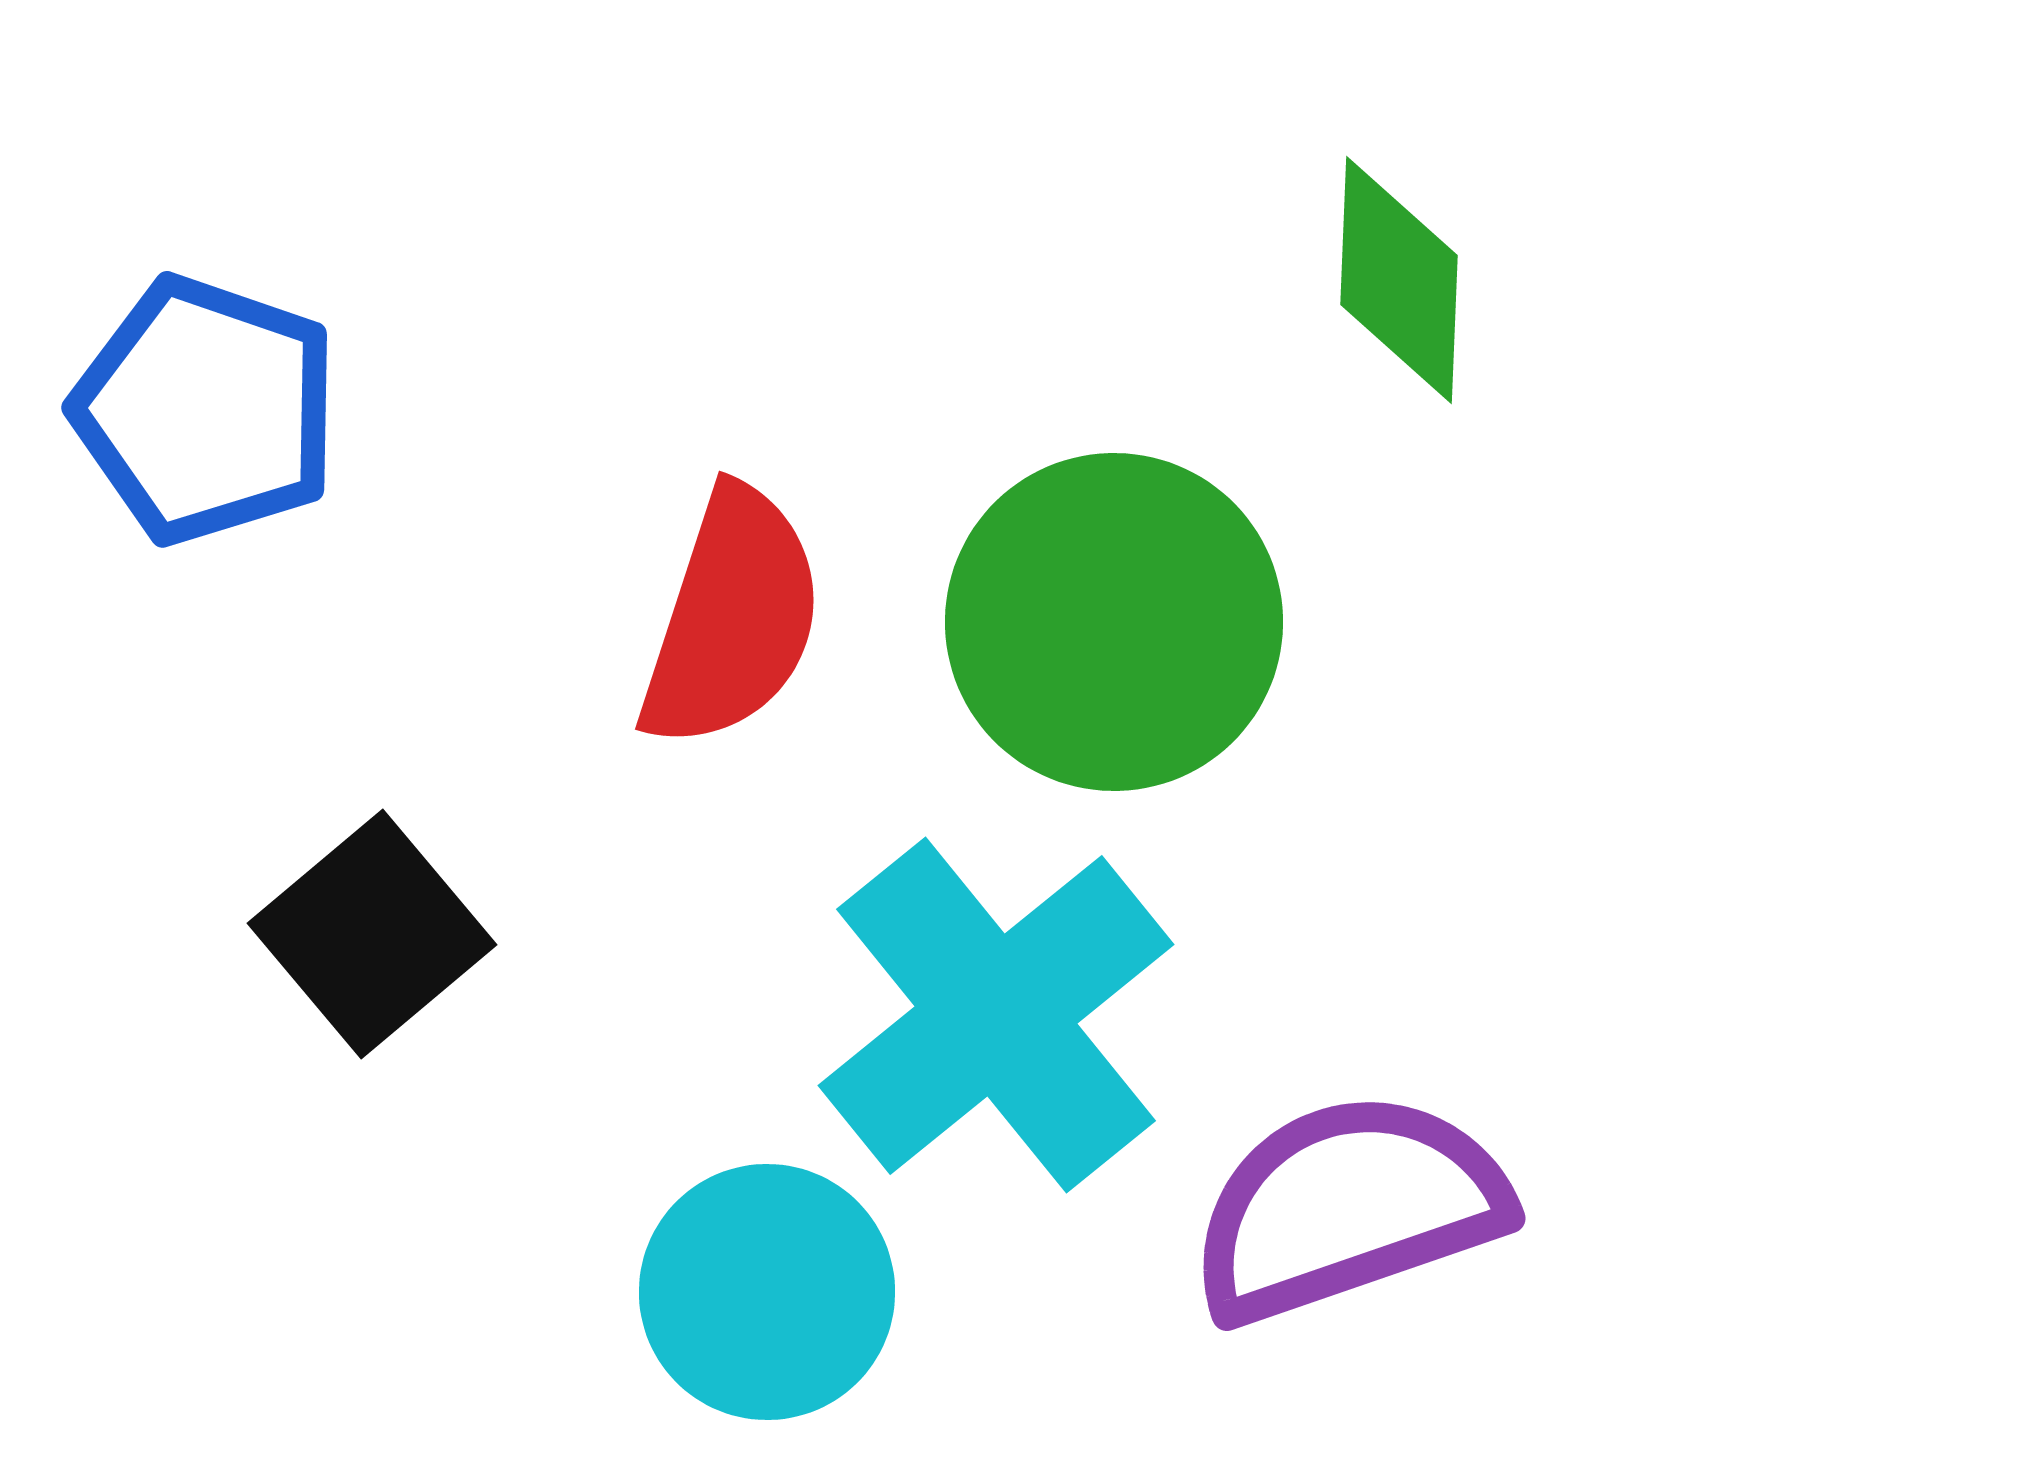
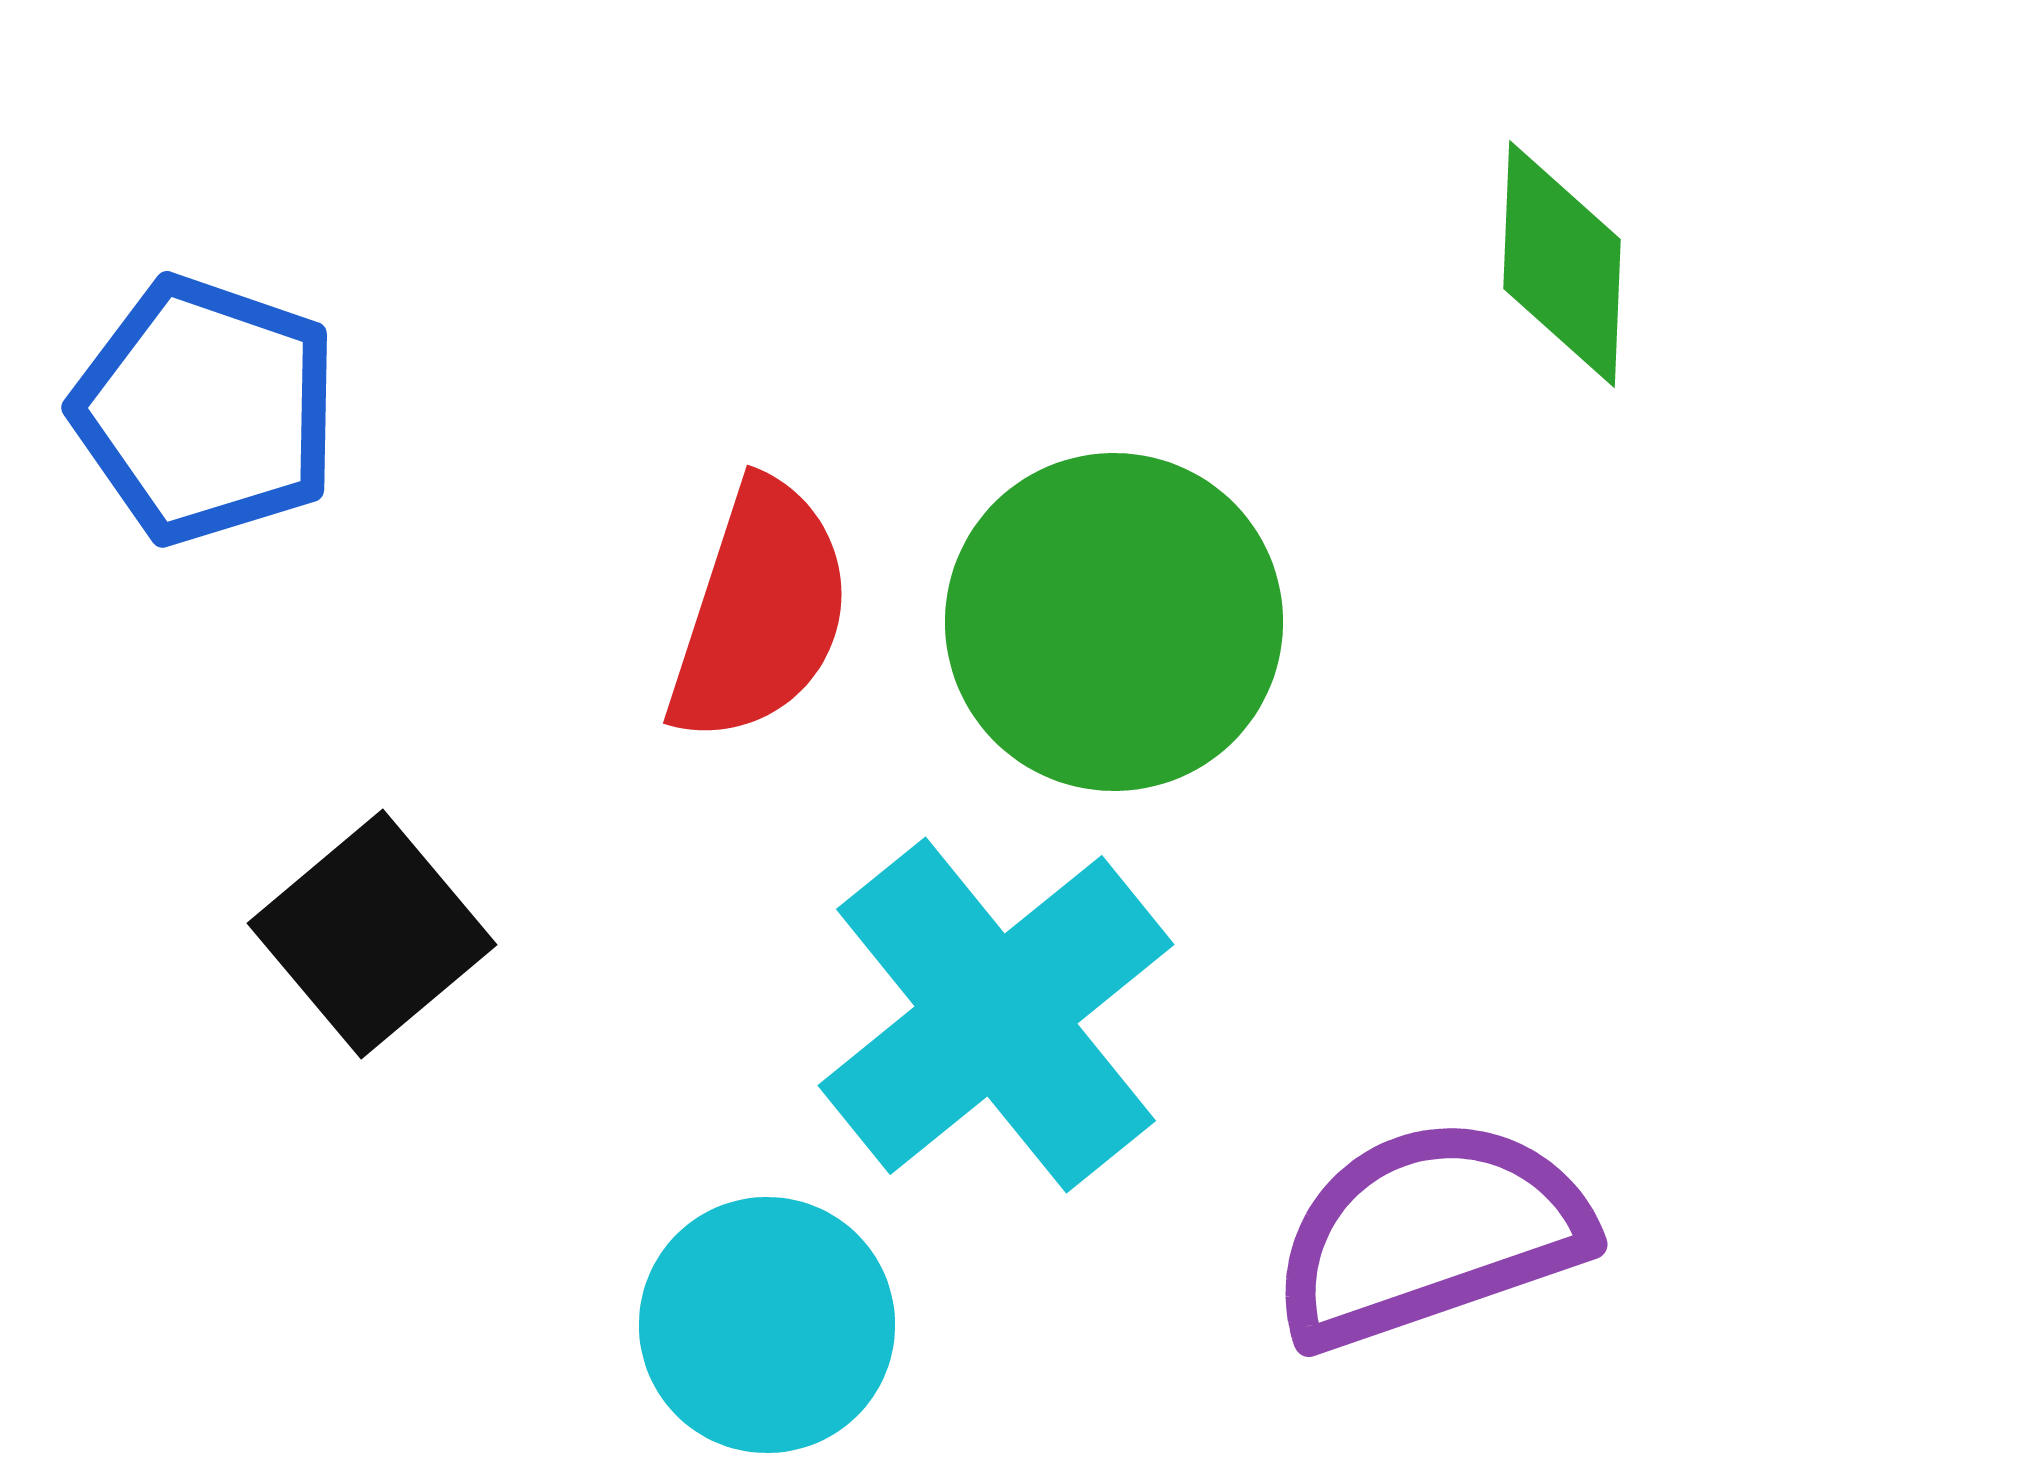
green diamond: moved 163 px right, 16 px up
red semicircle: moved 28 px right, 6 px up
purple semicircle: moved 82 px right, 26 px down
cyan circle: moved 33 px down
